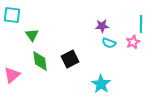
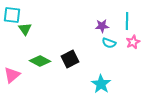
cyan line: moved 14 px left, 3 px up
green triangle: moved 7 px left, 6 px up
green diamond: rotated 55 degrees counterclockwise
